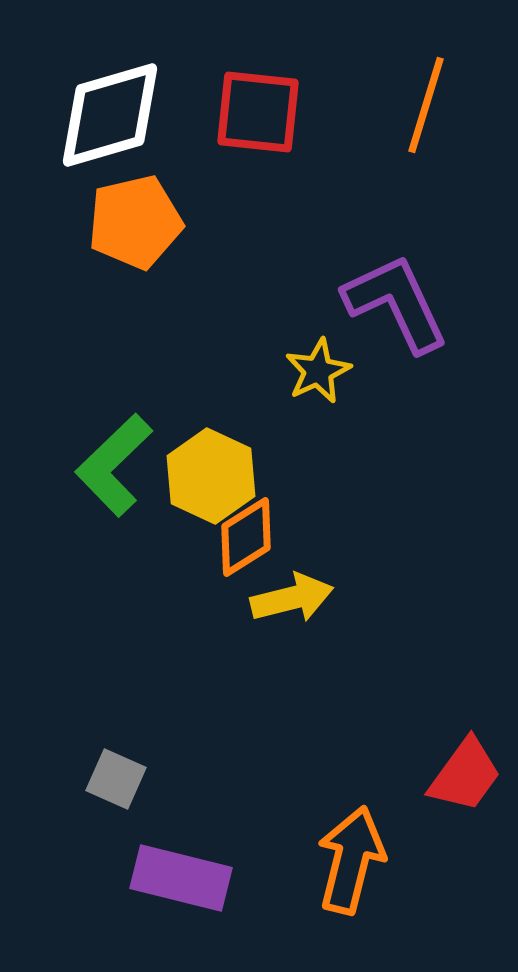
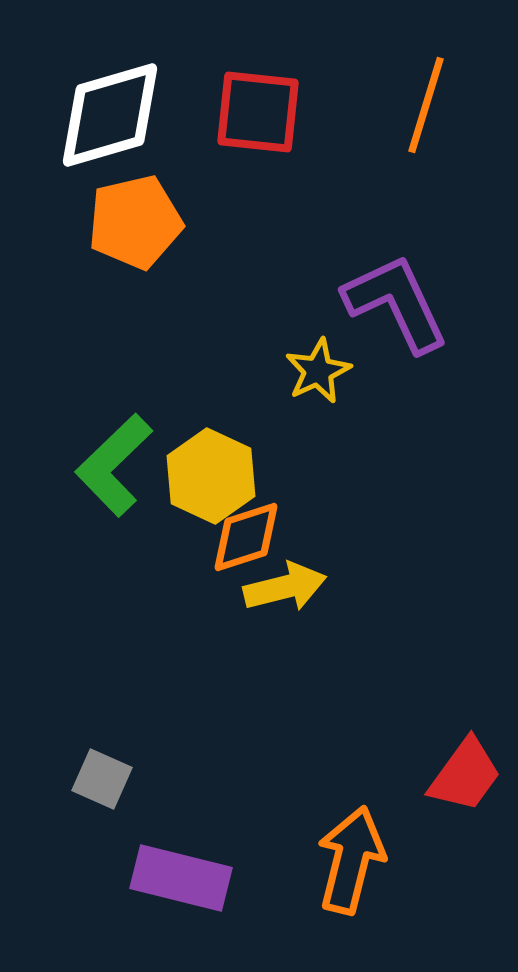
orange diamond: rotated 14 degrees clockwise
yellow arrow: moved 7 px left, 11 px up
gray square: moved 14 px left
